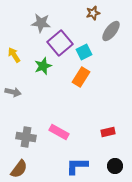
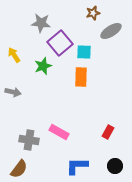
gray ellipse: rotated 20 degrees clockwise
cyan square: rotated 28 degrees clockwise
orange rectangle: rotated 30 degrees counterclockwise
red rectangle: rotated 48 degrees counterclockwise
gray cross: moved 3 px right, 3 px down
